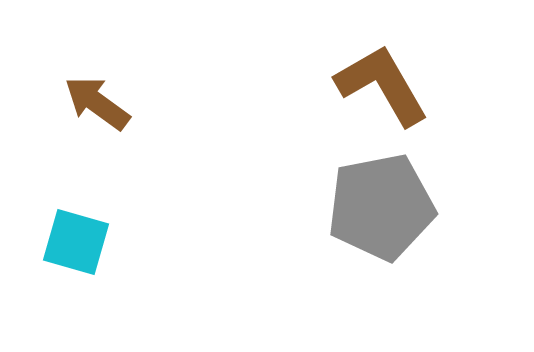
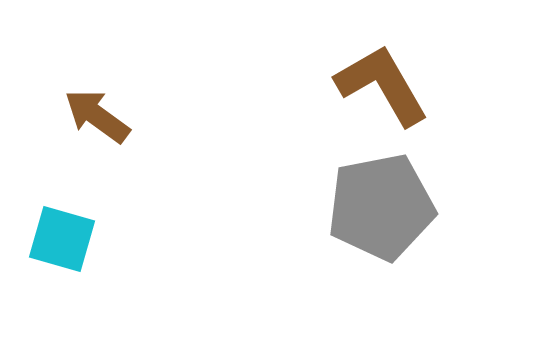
brown arrow: moved 13 px down
cyan square: moved 14 px left, 3 px up
